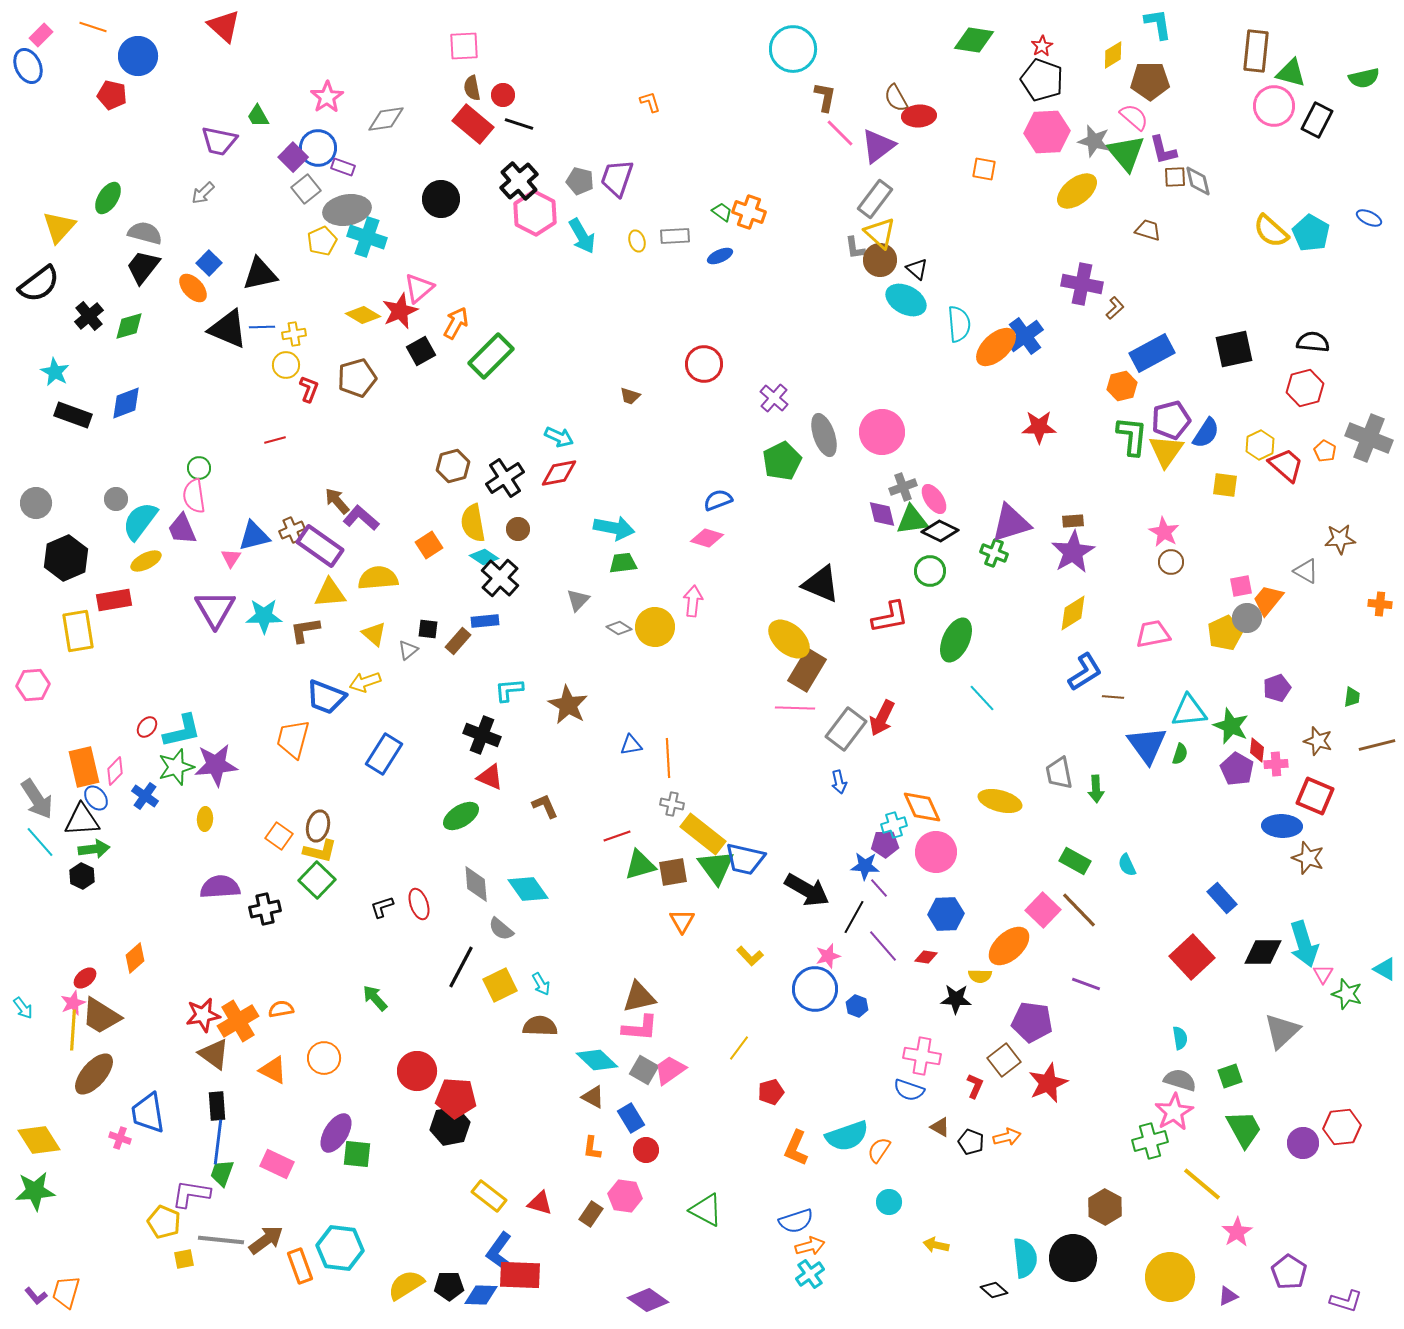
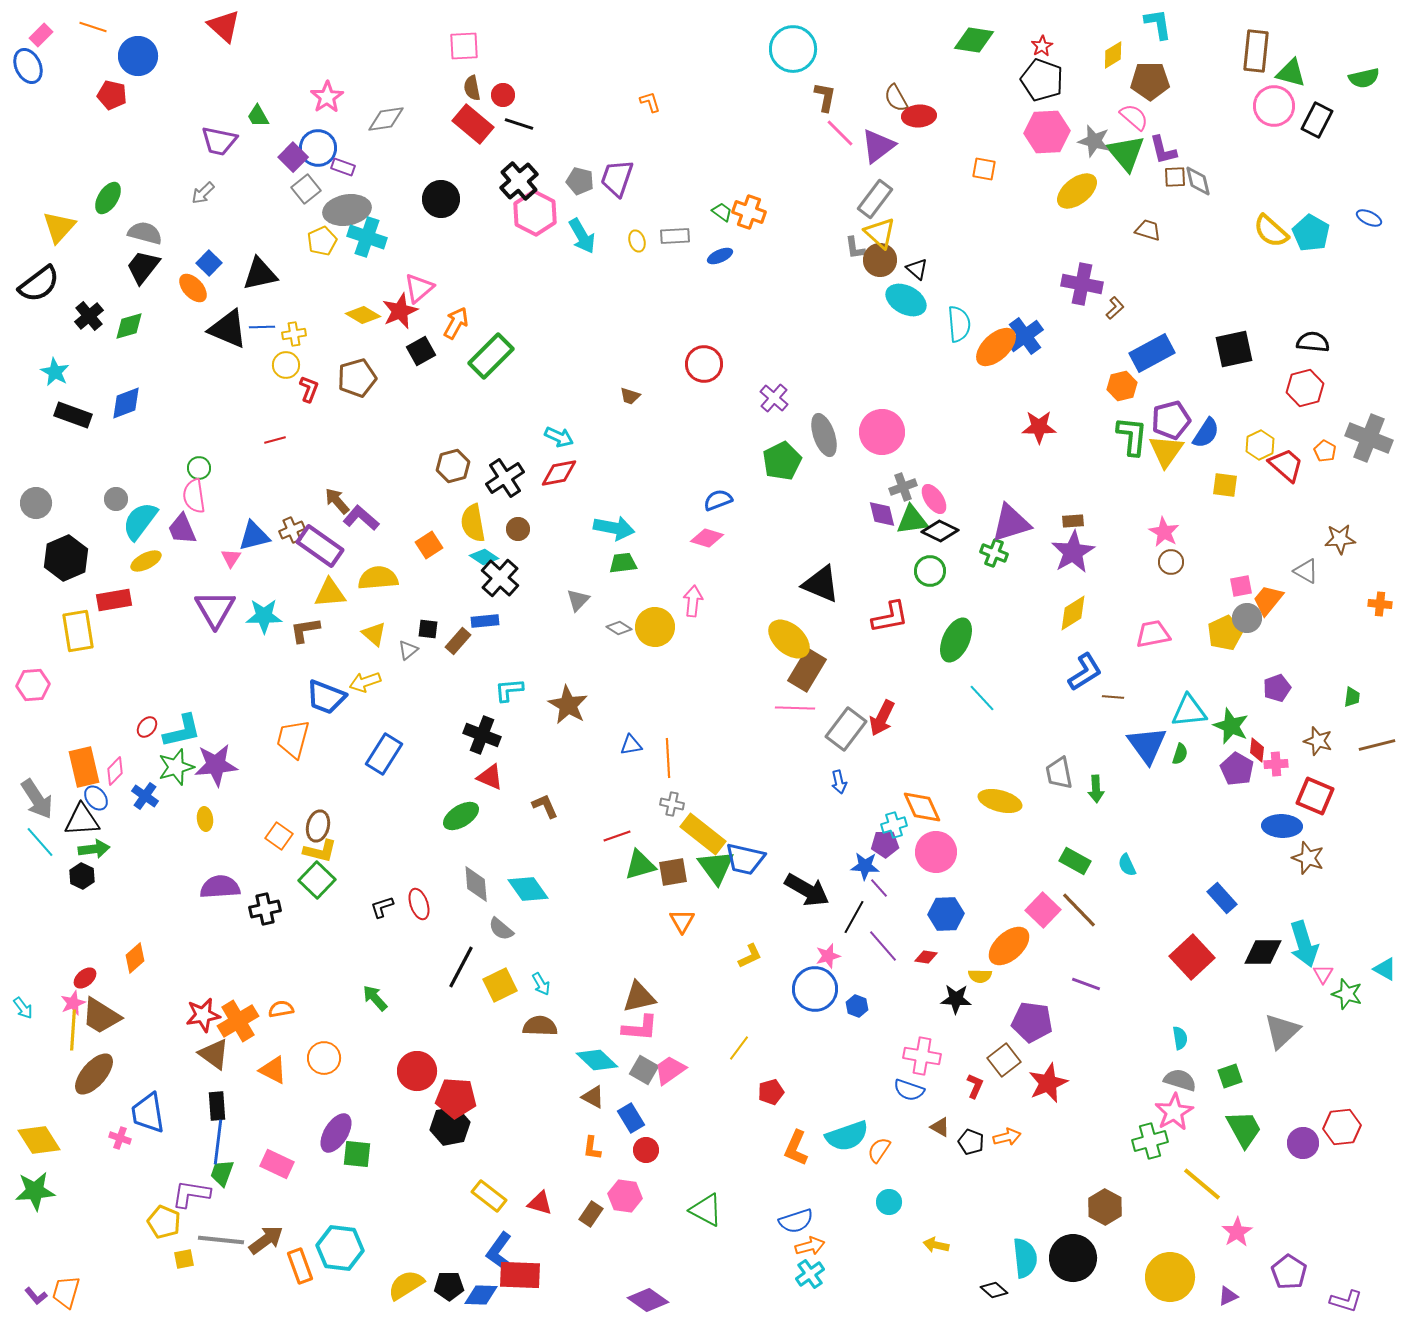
yellow ellipse at (205, 819): rotated 10 degrees counterclockwise
yellow L-shape at (750, 956): rotated 72 degrees counterclockwise
